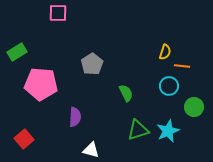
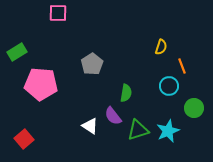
yellow semicircle: moved 4 px left, 5 px up
orange line: rotated 63 degrees clockwise
green semicircle: rotated 36 degrees clockwise
green circle: moved 1 px down
purple semicircle: moved 38 px right, 1 px up; rotated 138 degrees clockwise
white triangle: moved 1 px left, 24 px up; rotated 18 degrees clockwise
